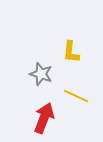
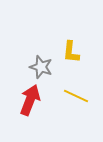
gray star: moved 7 px up
red arrow: moved 14 px left, 18 px up
